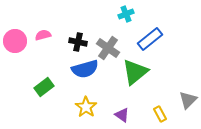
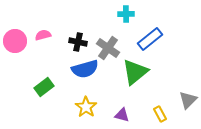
cyan cross: rotated 21 degrees clockwise
purple triangle: rotated 21 degrees counterclockwise
